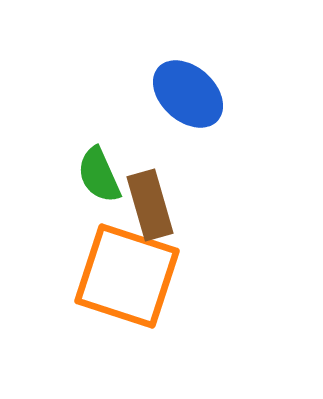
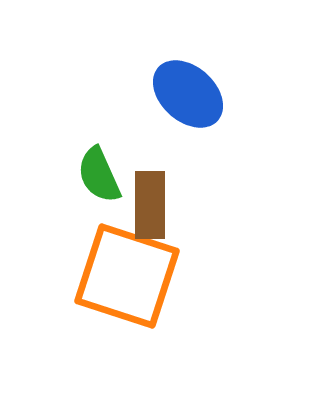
brown rectangle: rotated 16 degrees clockwise
